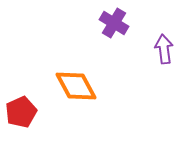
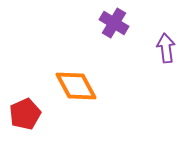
purple arrow: moved 2 px right, 1 px up
red pentagon: moved 4 px right, 2 px down
